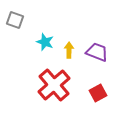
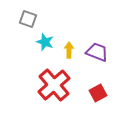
gray square: moved 13 px right, 1 px up
